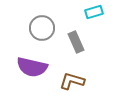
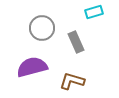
purple semicircle: rotated 152 degrees clockwise
